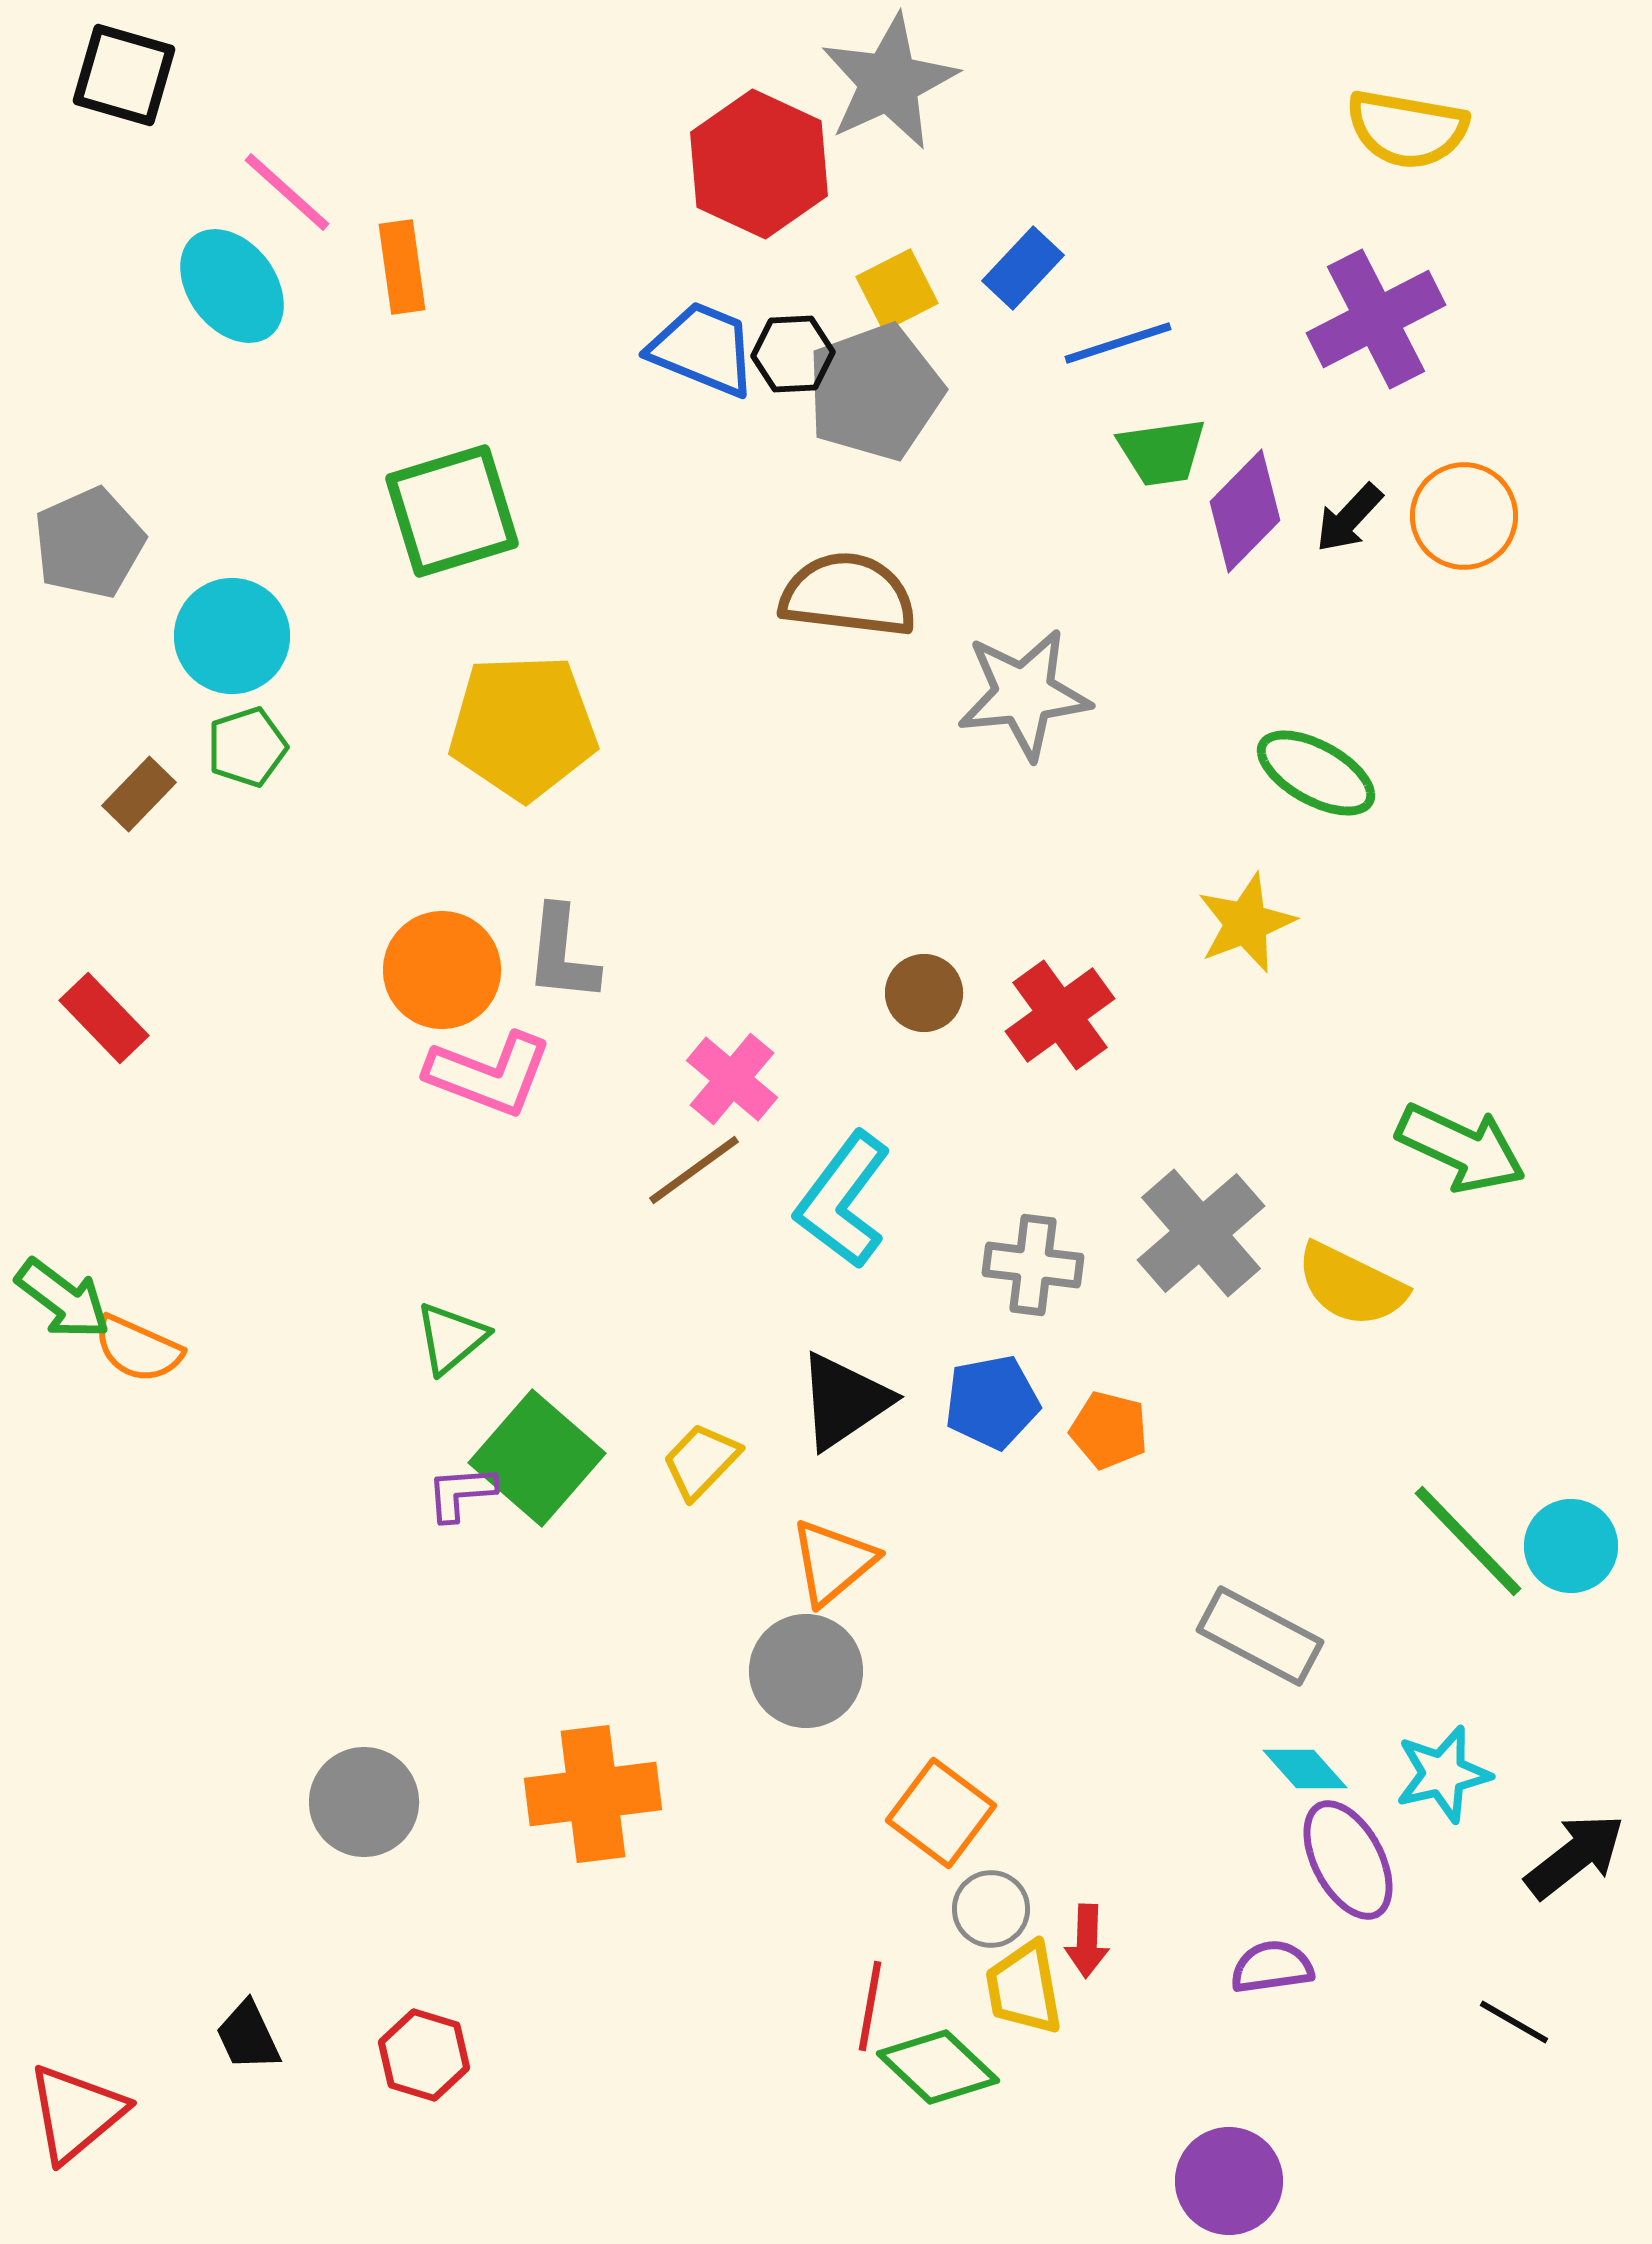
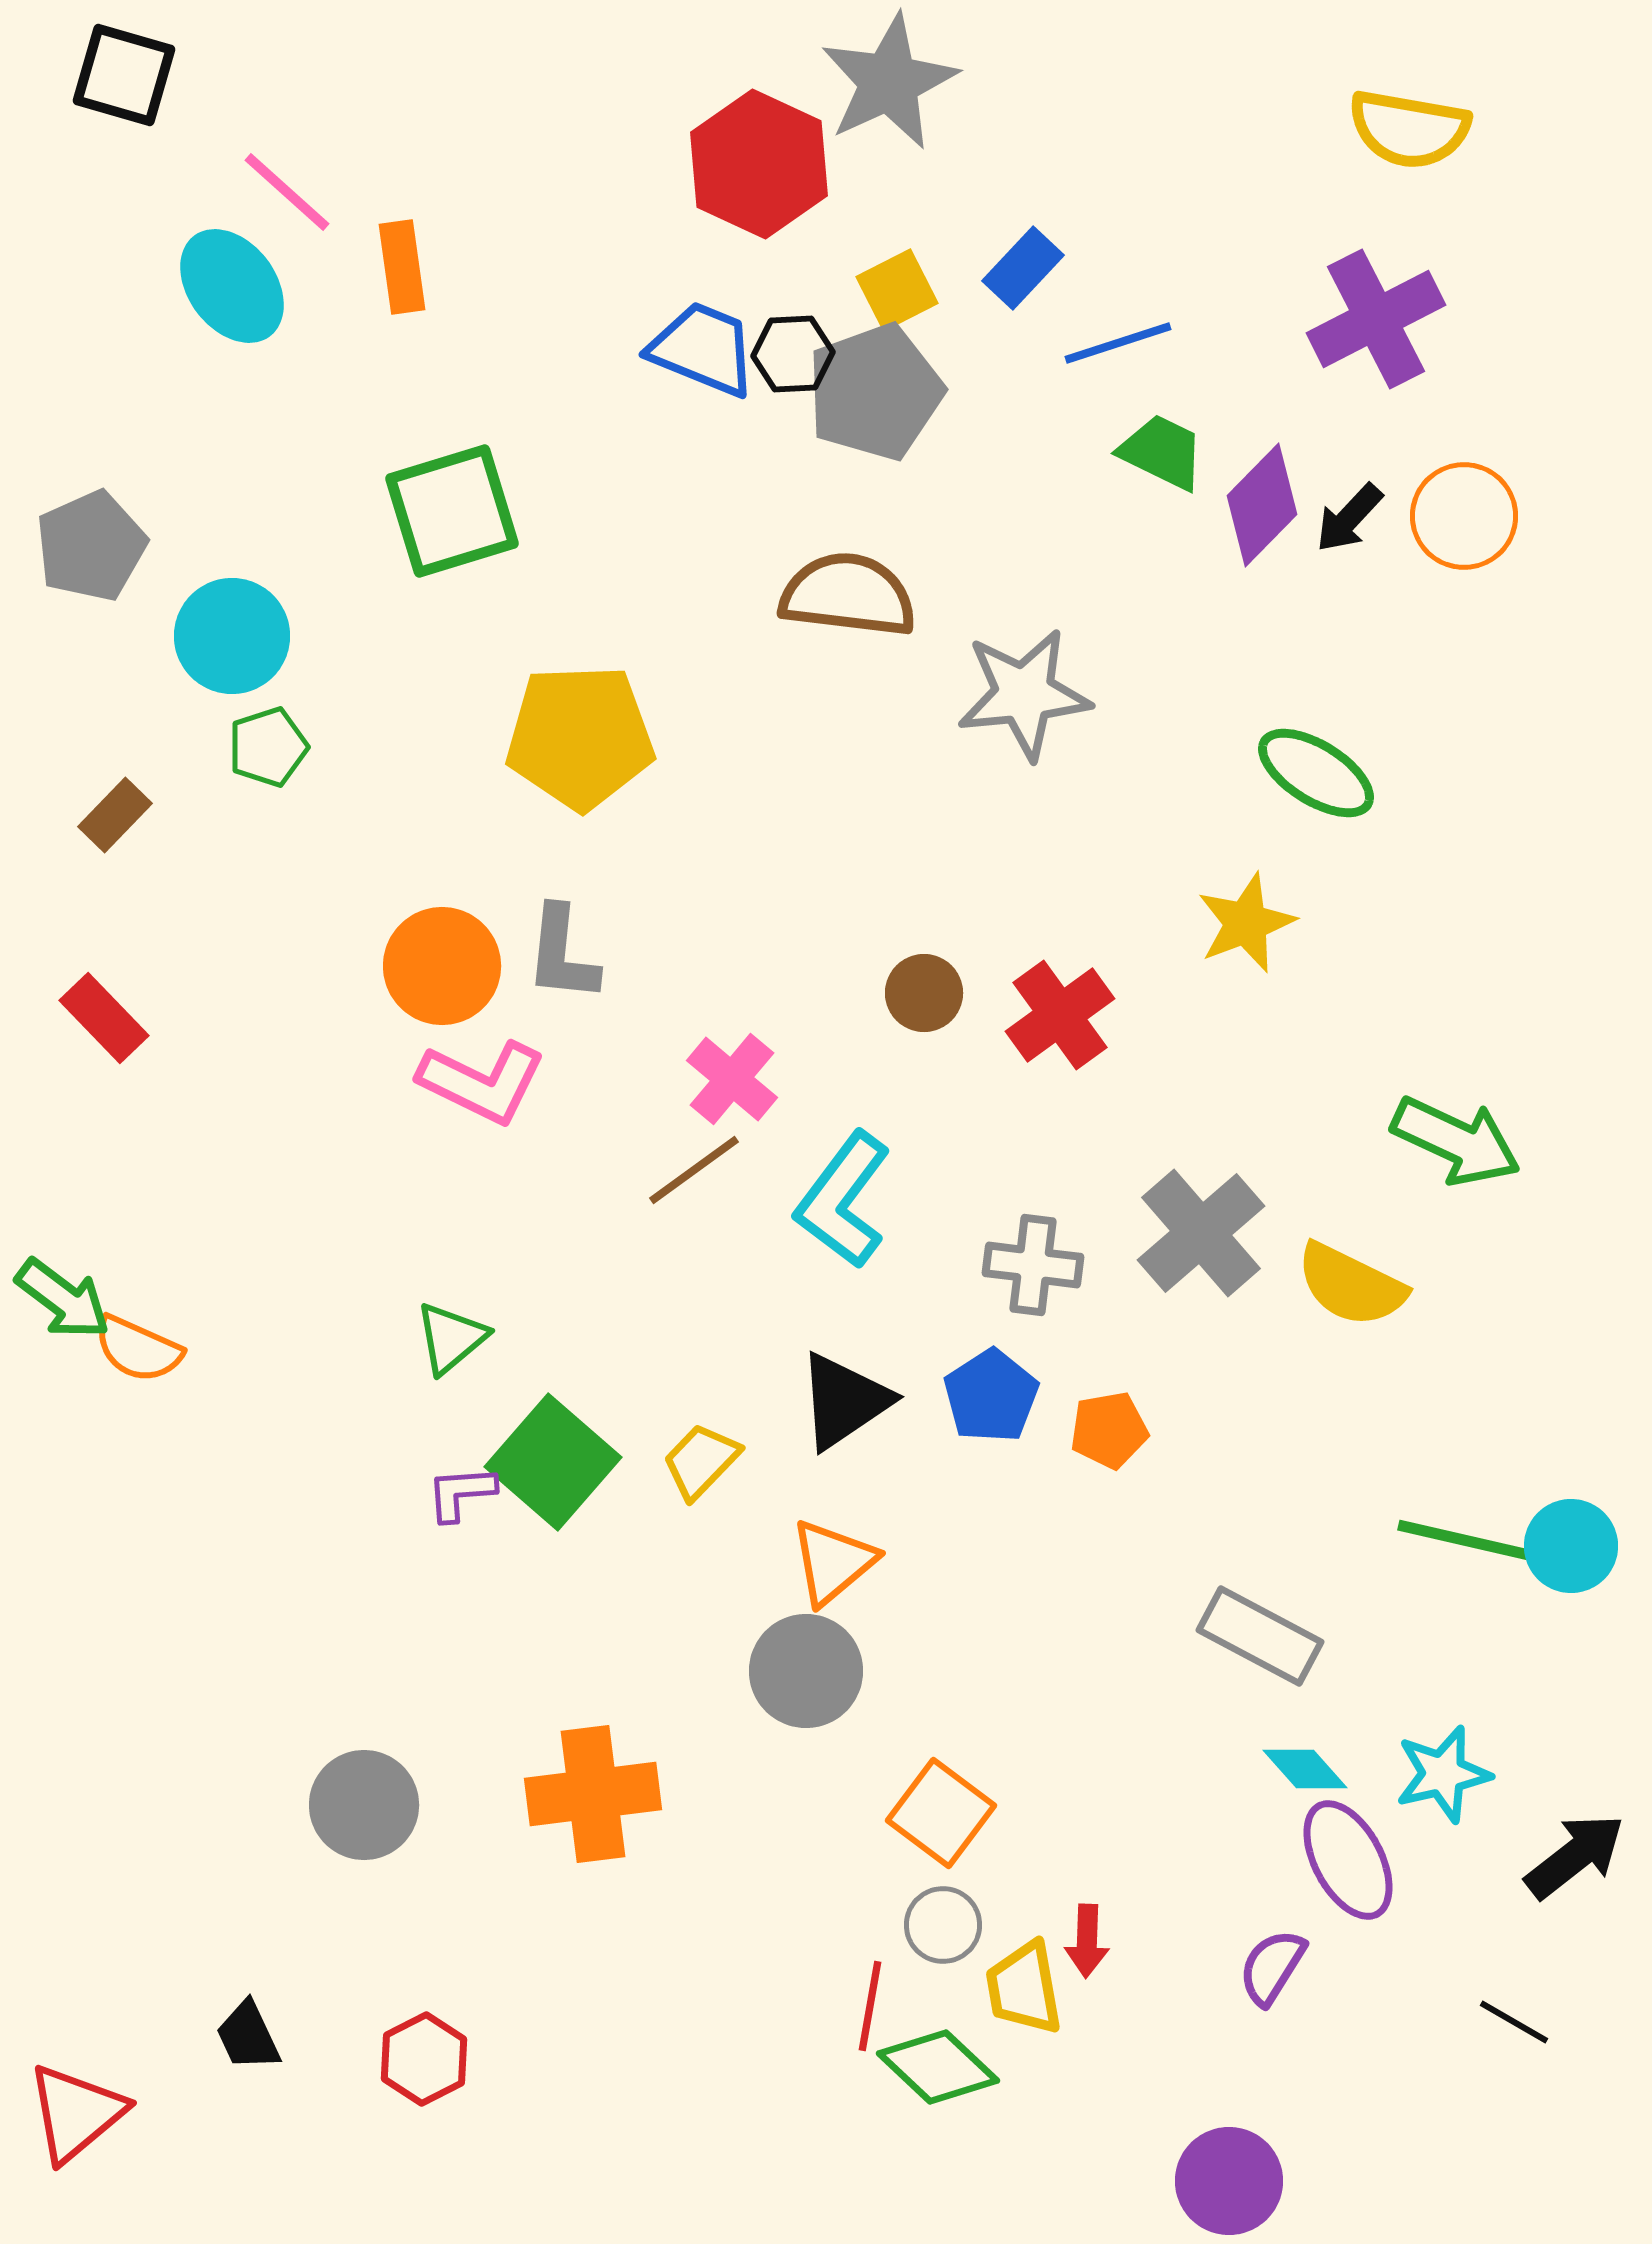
yellow semicircle at (1407, 129): moved 2 px right
green trapezoid at (1162, 452): rotated 146 degrees counterclockwise
purple diamond at (1245, 511): moved 17 px right, 6 px up
gray pentagon at (89, 543): moved 2 px right, 3 px down
yellow pentagon at (523, 727): moved 57 px right, 10 px down
green pentagon at (247, 747): moved 21 px right
green ellipse at (1316, 773): rotated 3 degrees clockwise
brown rectangle at (139, 794): moved 24 px left, 21 px down
orange circle at (442, 970): moved 4 px up
pink L-shape at (489, 1074): moved 7 px left, 8 px down; rotated 5 degrees clockwise
green arrow at (1461, 1148): moved 5 px left, 7 px up
blue pentagon at (992, 1402): moved 1 px left, 6 px up; rotated 22 degrees counterclockwise
orange pentagon at (1109, 1430): rotated 24 degrees counterclockwise
green square at (537, 1458): moved 16 px right, 4 px down
green line at (1468, 1541): rotated 33 degrees counterclockwise
gray circle at (364, 1802): moved 3 px down
gray circle at (991, 1909): moved 48 px left, 16 px down
purple semicircle at (1272, 1967): rotated 50 degrees counterclockwise
red hexagon at (424, 2055): moved 4 px down; rotated 16 degrees clockwise
